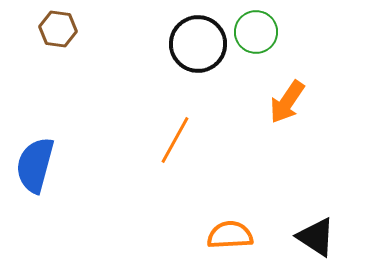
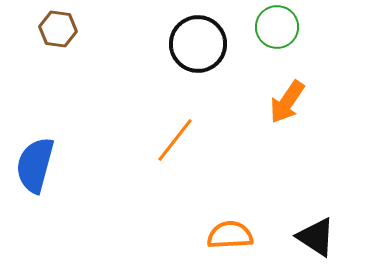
green circle: moved 21 px right, 5 px up
orange line: rotated 9 degrees clockwise
